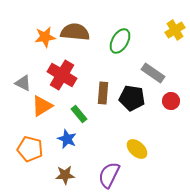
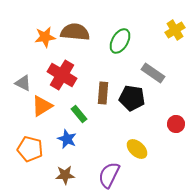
red circle: moved 5 px right, 23 px down
